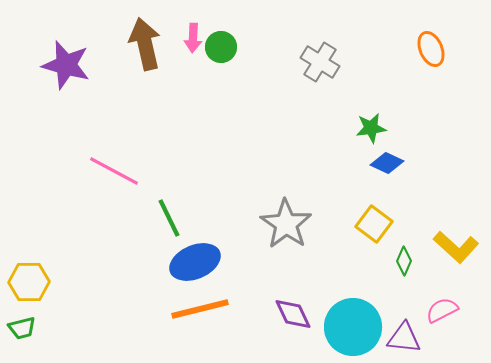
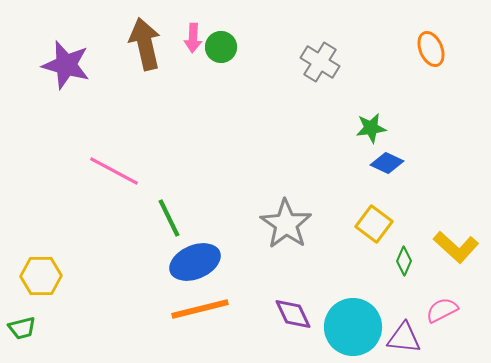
yellow hexagon: moved 12 px right, 6 px up
